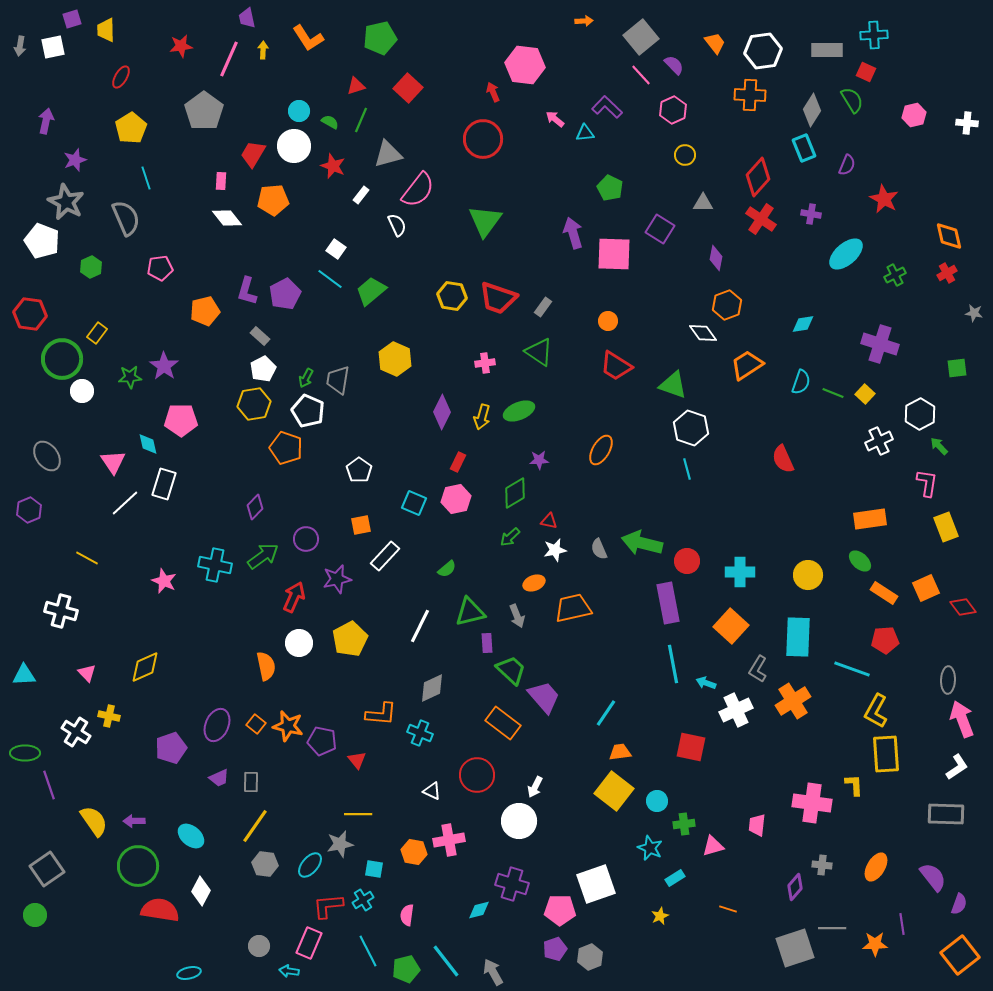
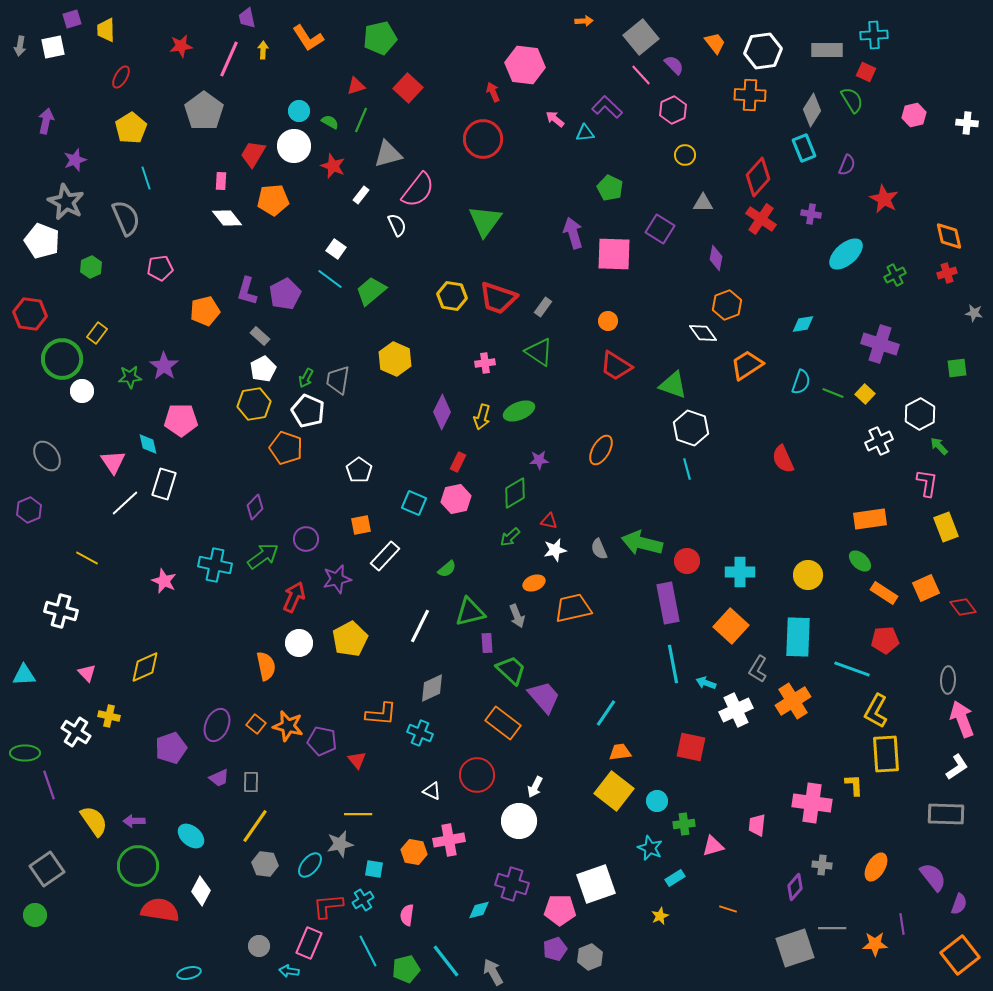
red cross at (947, 273): rotated 12 degrees clockwise
